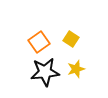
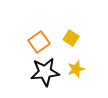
yellow square: moved 1 px up
